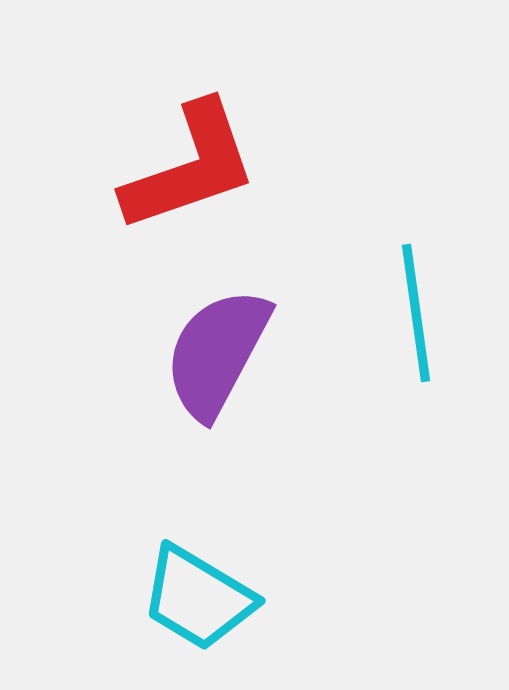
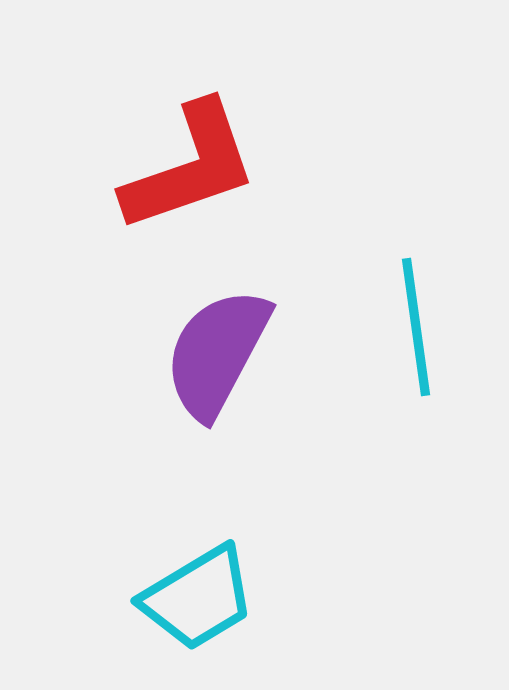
cyan line: moved 14 px down
cyan trapezoid: rotated 62 degrees counterclockwise
